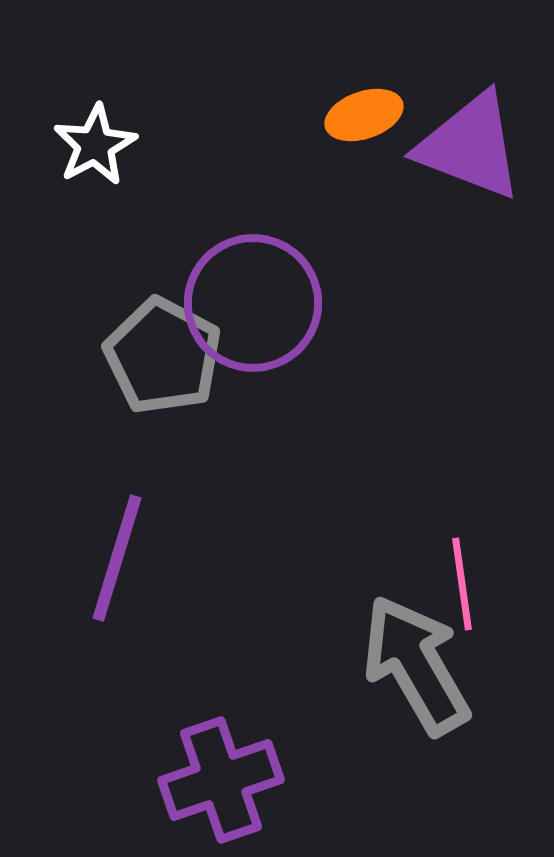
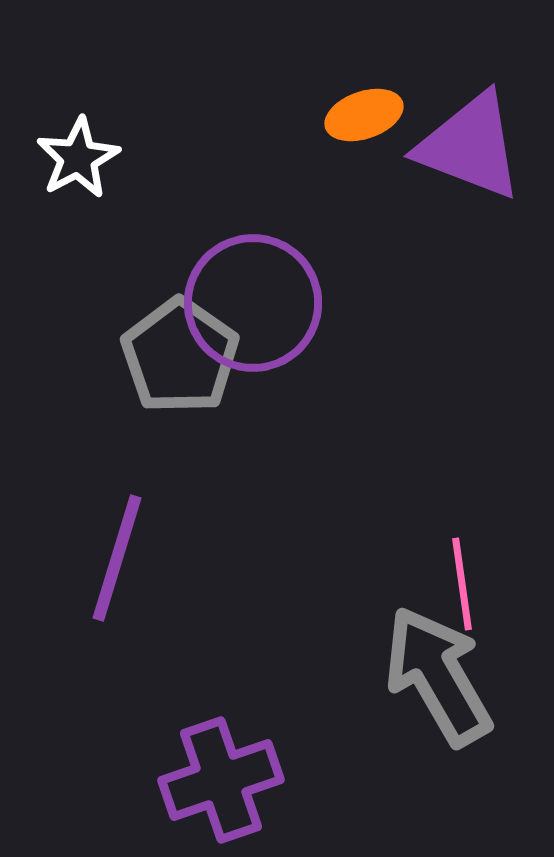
white star: moved 17 px left, 13 px down
gray pentagon: moved 17 px right; rotated 7 degrees clockwise
gray arrow: moved 22 px right, 11 px down
